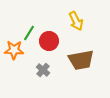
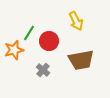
orange star: rotated 18 degrees counterclockwise
